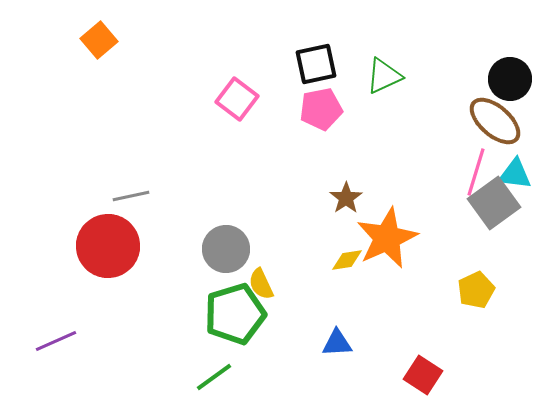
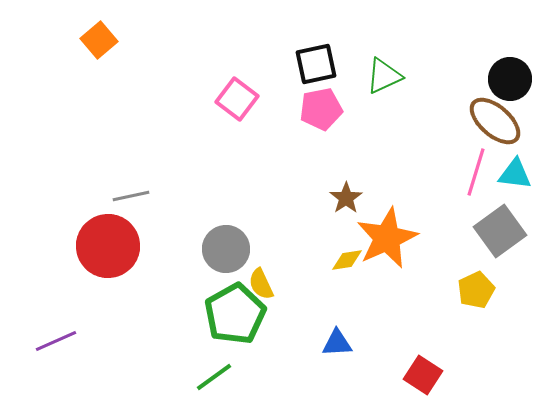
gray square: moved 6 px right, 28 px down
green pentagon: rotated 12 degrees counterclockwise
